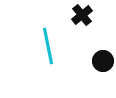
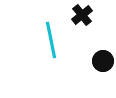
cyan line: moved 3 px right, 6 px up
